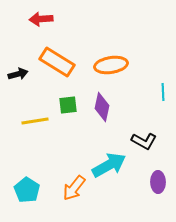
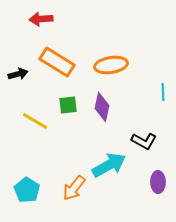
yellow line: rotated 40 degrees clockwise
